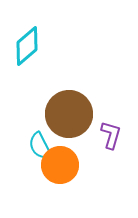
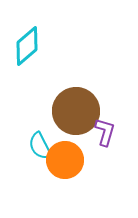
brown circle: moved 7 px right, 3 px up
purple L-shape: moved 6 px left, 3 px up
orange circle: moved 5 px right, 5 px up
